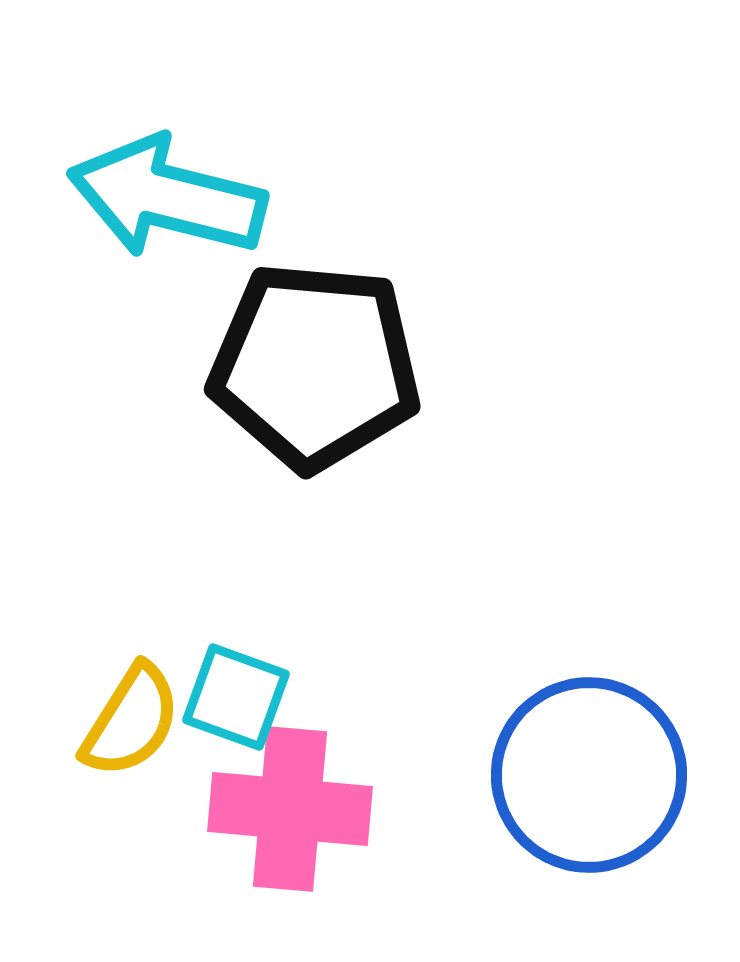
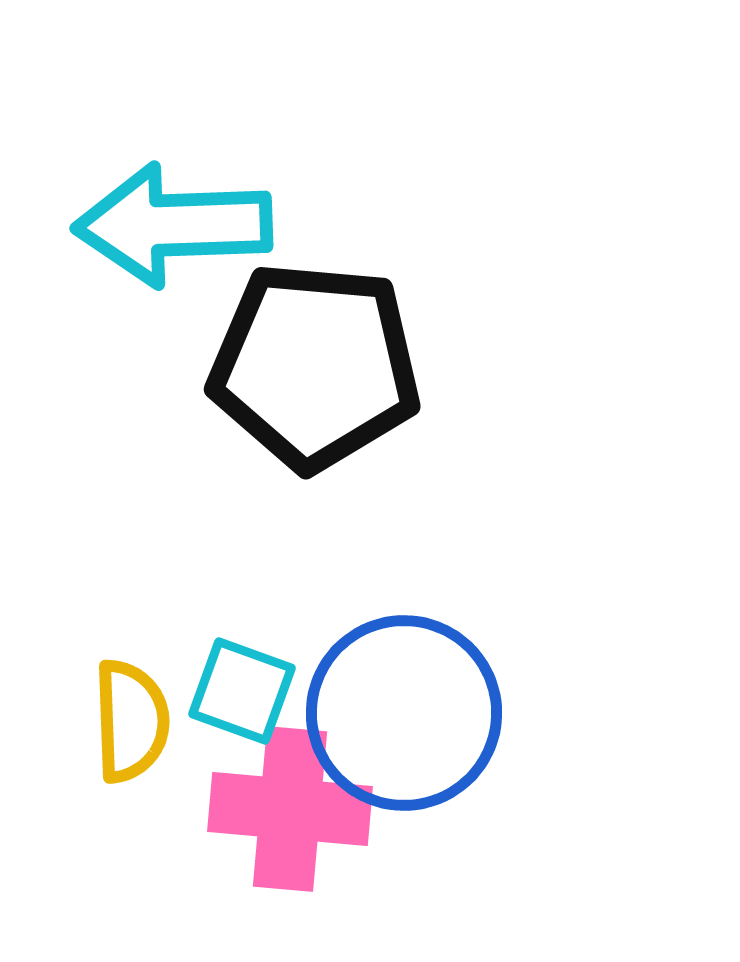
cyan arrow: moved 6 px right, 28 px down; rotated 16 degrees counterclockwise
cyan square: moved 6 px right, 6 px up
yellow semicircle: rotated 34 degrees counterclockwise
blue circle: moved 185 px left, 62 px up
